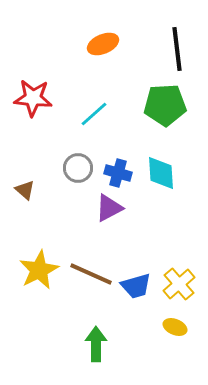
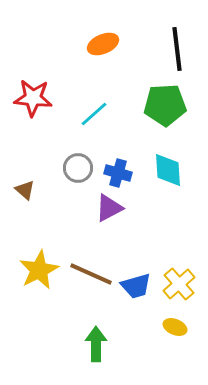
cyan diamond: moved 7 px right, 3 px up
